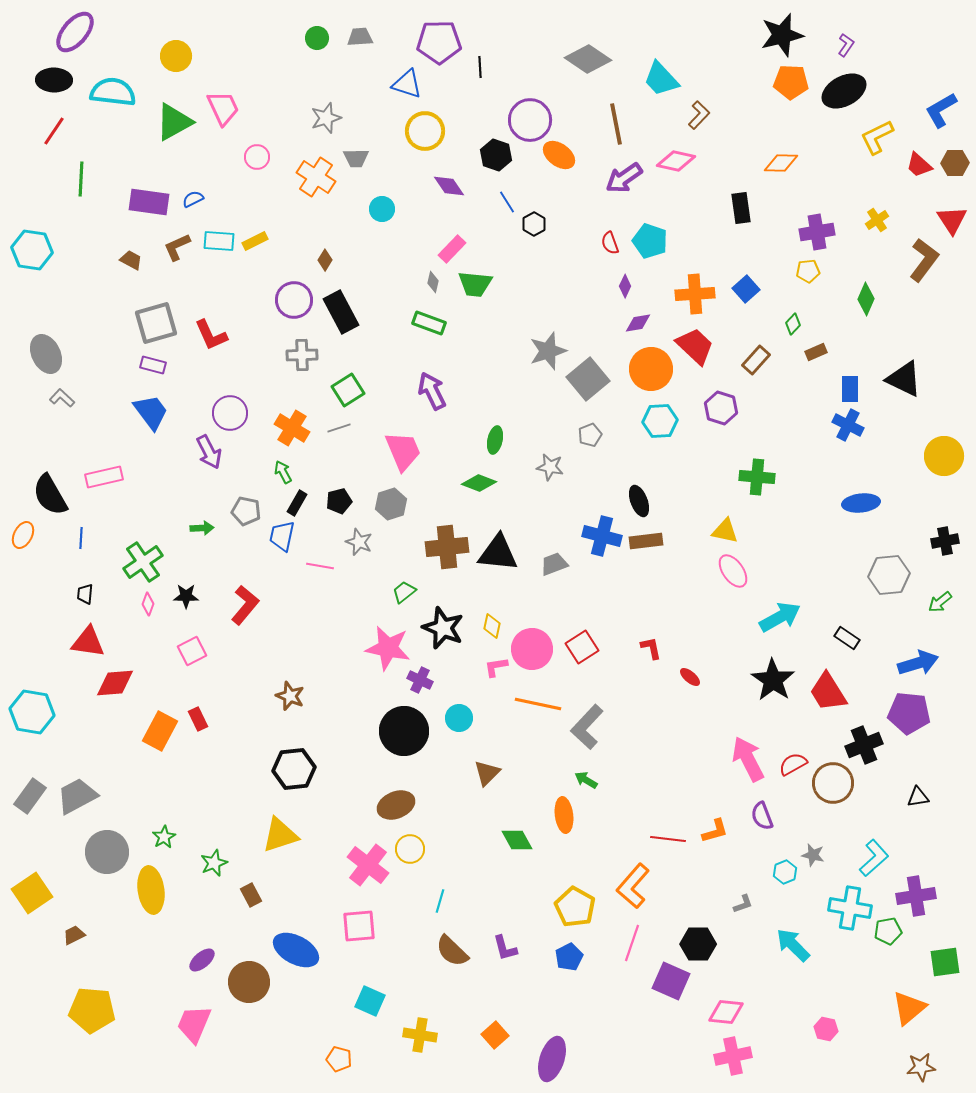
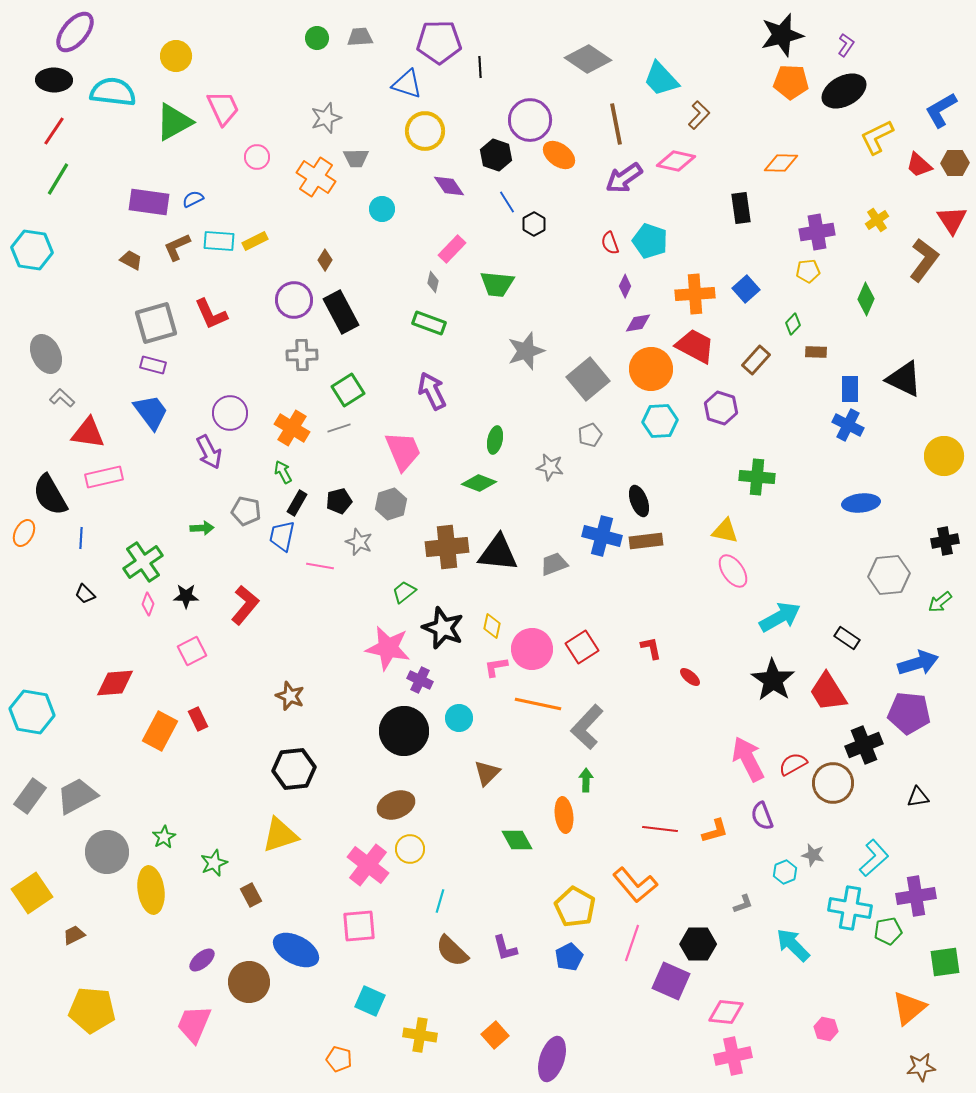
green line at (81, 179): moved 23 px left; rotated 28 degrees clockwise
green trapezoid at (475, 284): moved 22 px right
red L-shape at (211, 335): moved 21 px up
red trapezoid at (695, 346): rotated 15 degrees counterclockwise
gray star at (548, 351): moved 22 px left
brown rectangle at (816, 352): rotated 25 degrees clockwise
orange ellipse at (23, 535): moved 1 px right, 2 px up
black trapezoid at (85, 594): rotated 50 degrees counterclockwise
red triangle at (88, 642): moved 209 px up
green arrow at (586, 780): rotated 60 degrees clockwise
red line at (668, 839): moved 8 px left, 10 px up
orange L-shape at (633, 886): moved 2 px right, 1 px up; rotated 81 degrees counterclockwise
